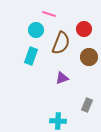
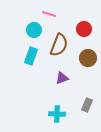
cyan circle: moved 2 px left
brown semicircle: moved 2 px left, 2 px down
brown circle: moved 1 px left, 1 px down
cyan cross: moved 1 px left, 7 px up
